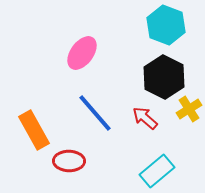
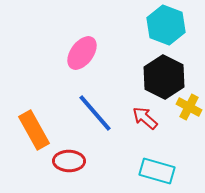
yellow cross: moved 2 px up; rotated 30 degrees counterclockwise
cyan rectangle: rotated 56 degrees clockwise
